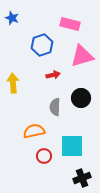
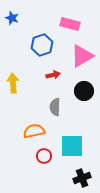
pink triangle: rotated 15 degrees counterclockwise
black circle: moved 3 px right, 7 px up
